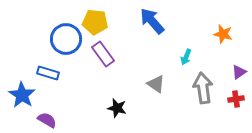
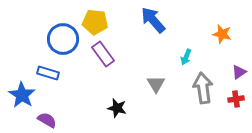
blue arrow: moved 1 px right, 1 px up
orange star: moved 1 px left
blue circle: moved 3 px left
gray triangle: rotated 24 degrees clockwise
